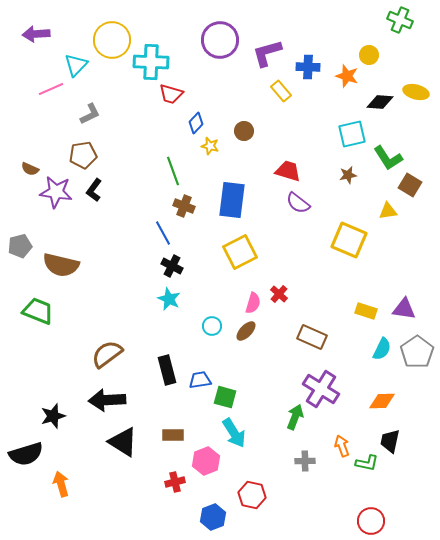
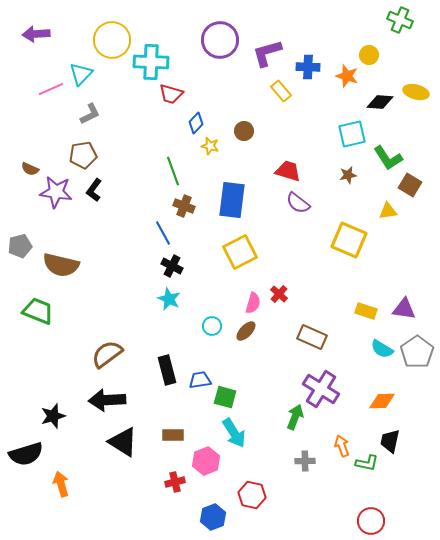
cyan triangle at (76, 65): moved 5 px right, 9 px down
cyan semicircle at (382, 349): rotated 95 degrees clockwise
